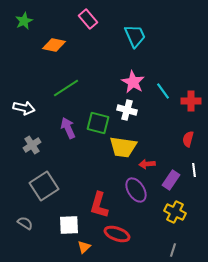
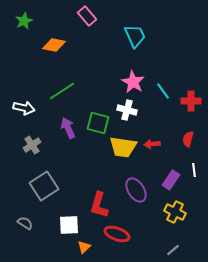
pink rectangle: moved 1 px left, 3 px up
green line: moved 4 px left, 3 px down
red arrow: moved 5 px right, 20 px up
gray line: rotated 32 degrees clockwise
